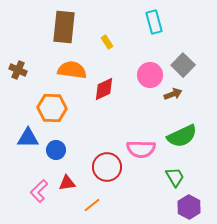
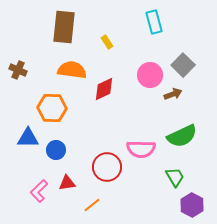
purple hexagon: moved 3 px right, 2 px up
